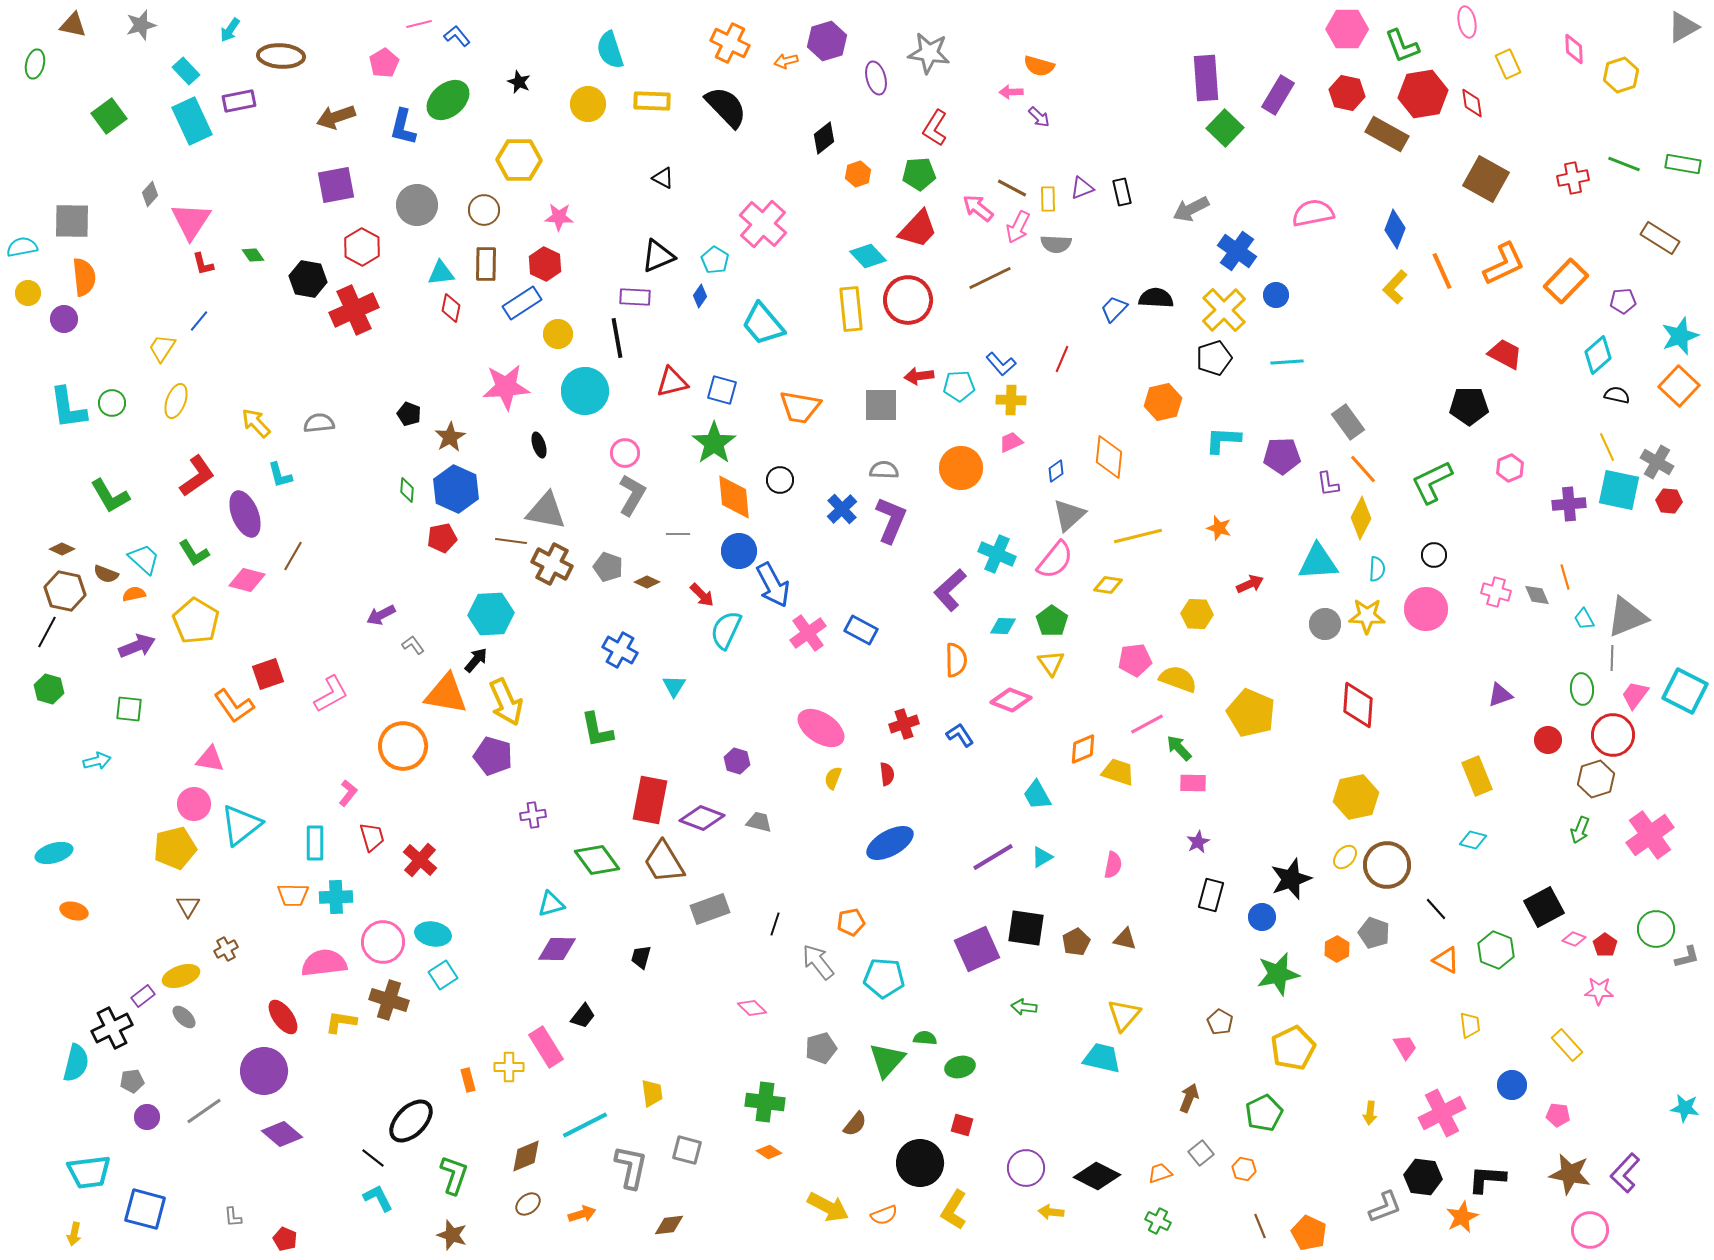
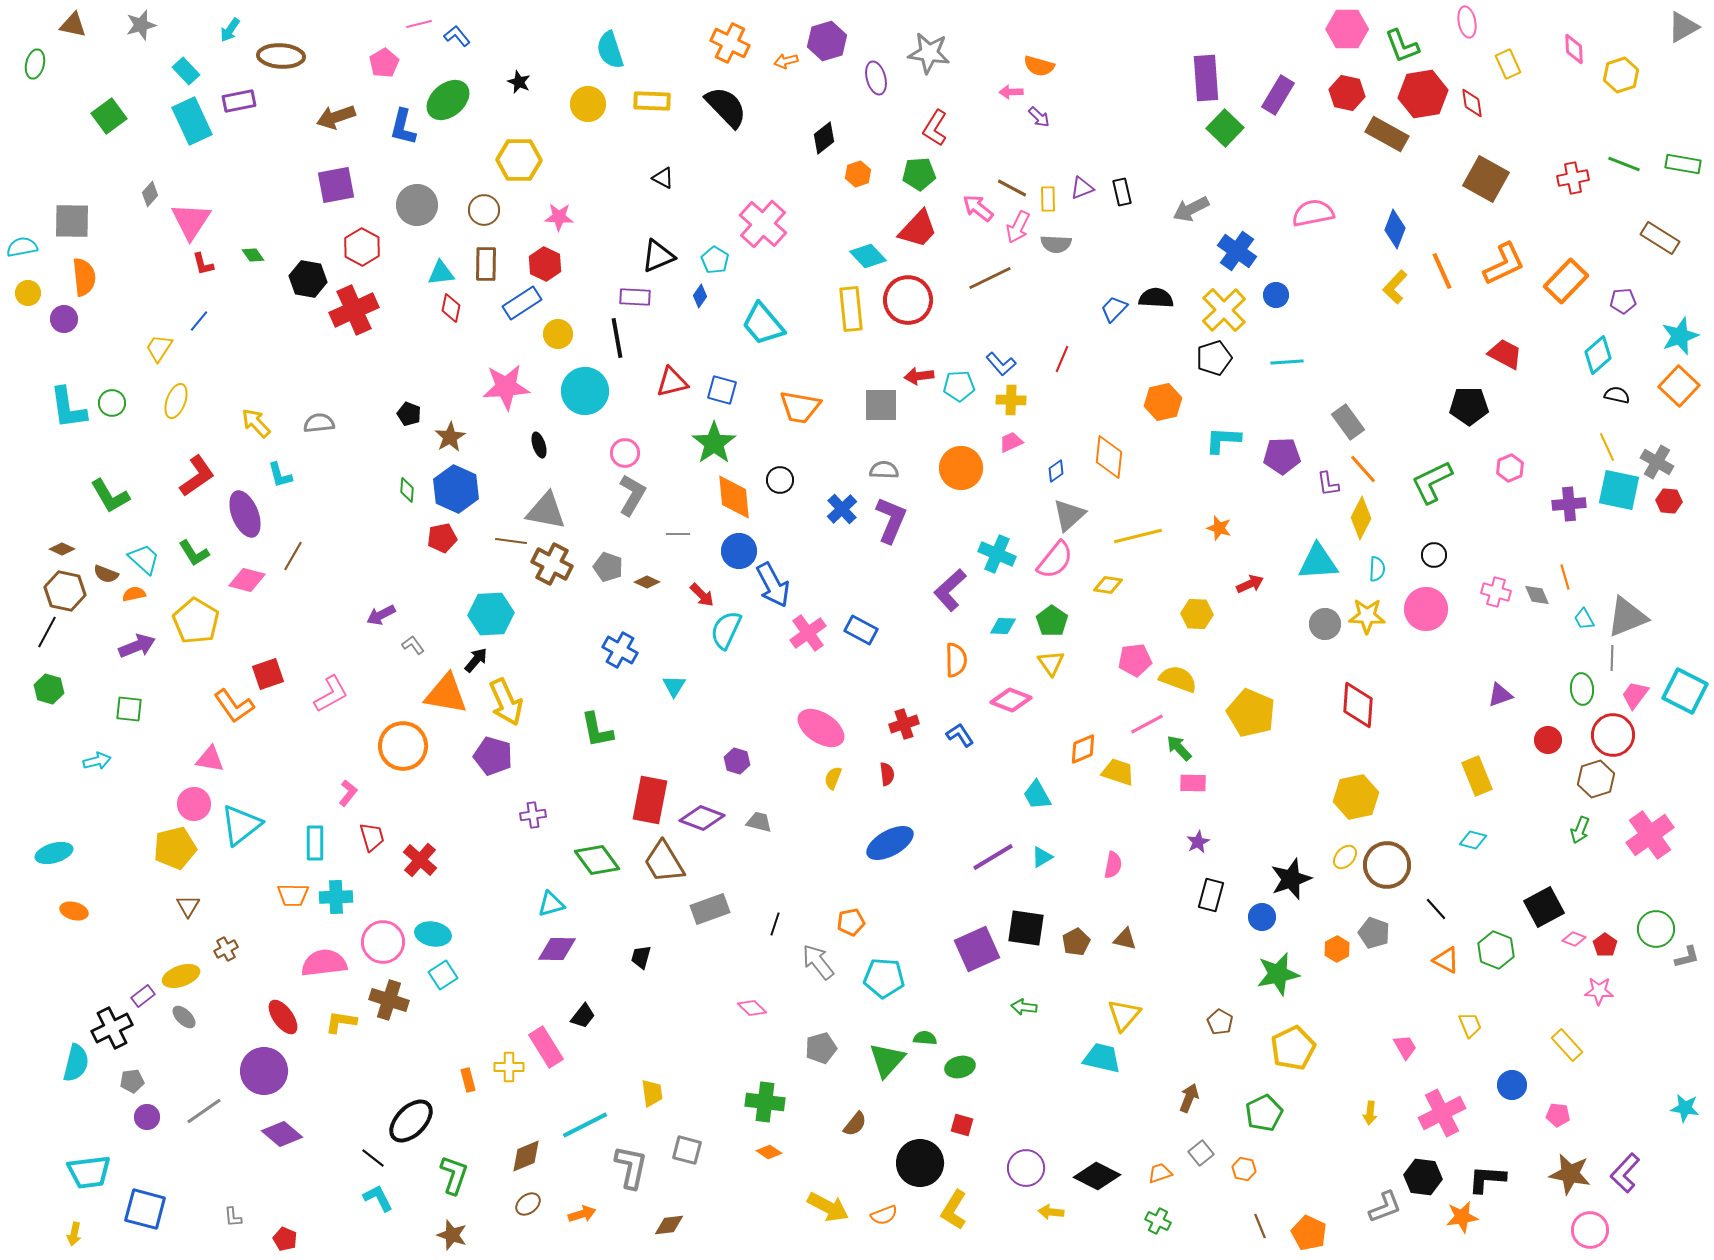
yellow trapezoid at (162, 348): moved 3 px left
yellow trapezoid at (1470, 1025): rotated 16 degrees counterclockwise
orange star at (1462, 1217): rotated 16 degrees clockwise
